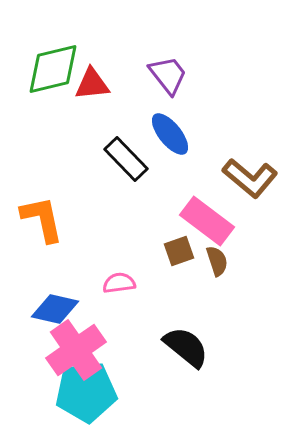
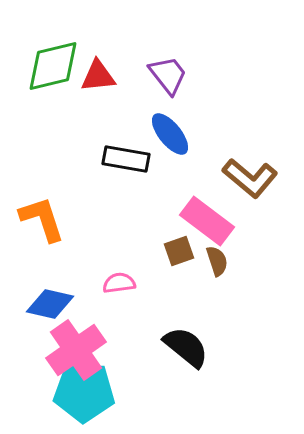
green diamond: moved 3 px up
red triangle: moved 6 px right, 8 px up
black rectangle: rotated 36 degrees counterclockwise
orange L-shape: rotated 6 degrees counterclockwise
blue diamond: moved 5 px left, 5 px up
cyan pentagon: moved 2 px left; rotated 8 degrees clockwise
